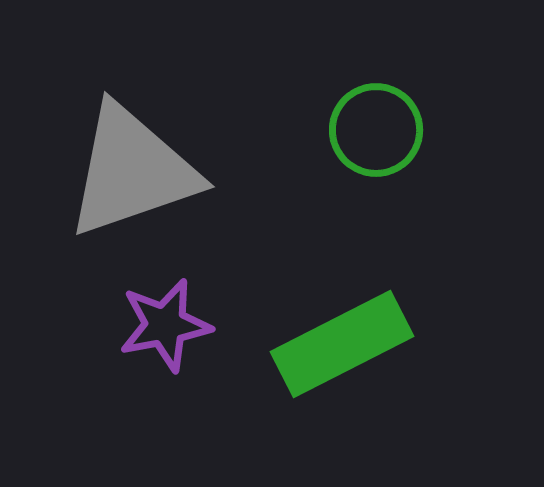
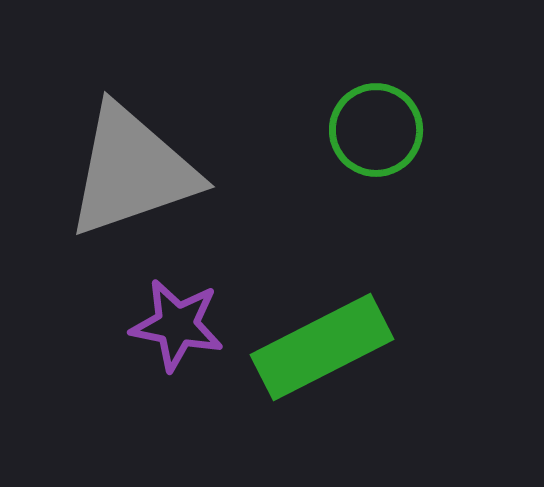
purple star: moved 12 px right; rotated 22 degrees clockwise
green rectangle: moved 20 px left, 3 px down
